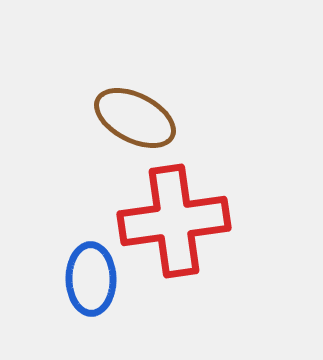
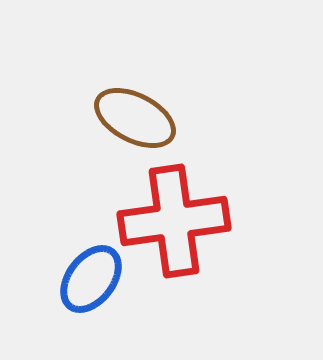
blue ellipse: rotated 38 degrees clockwise
